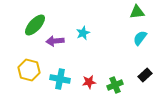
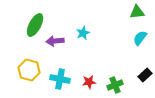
green ellipse: rotated 15 degrees counterclockwise
